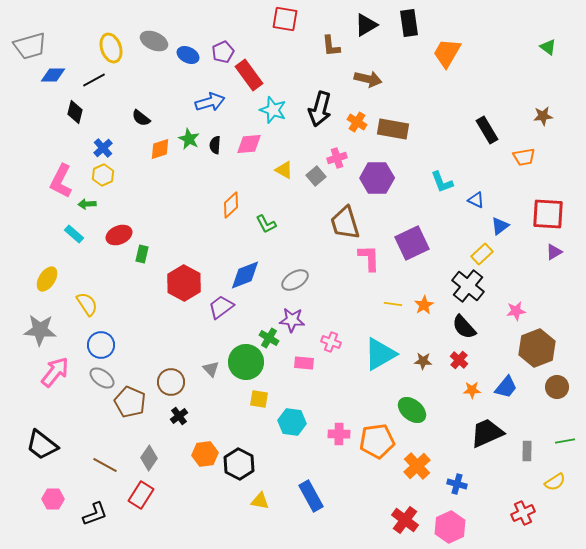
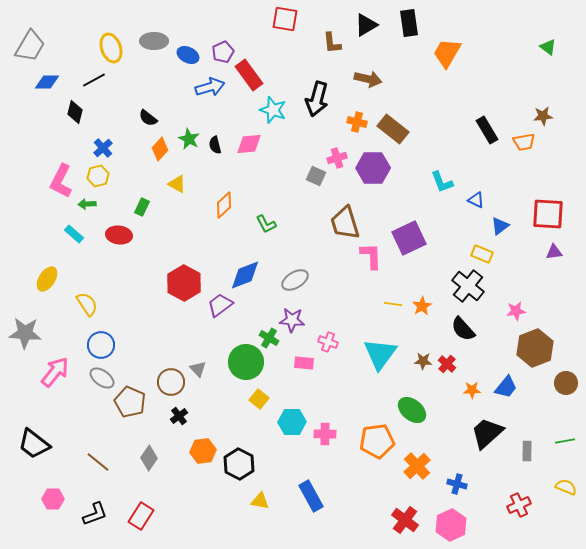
gray ellipse at (154, 41): rotated 24 degrees counterclockwise
gray trapezoid at (30, 46): rotated 44 degrees counterclockwise
brown L-shape at (331, 46): moved 1 px right, 3 px up
blue diamond at (53, 75): moved 6 px left, 7 px down
blue arrow at (210, 102): moved 15 px up
black arrow at (320, 109): moved 3 px left, 10 px up
black semicircle at (141, 118): moved 7 px right
orange cross at (357, 122): rotated 18 degrees counterclockwise
brown rectangle at (393, 129): rotated 28 degrees clockwise
black semicircle at (215, 145): rotated 18 degrees counterclockwise
orange diamond at (160, 149): rotated 30 degrees counterclockwise
orange trapezoid at (524, 157): moved 15 px up
yellow triangle at (284, 170): moved 107 px left, 14 px down
yellow hexagon at (103, 175): moved 5 px left, 1 px down; rotated 10 degrees clockwise
gray square at (316, 176): rotated 24 degrees counterclockwise
purple hexagon at (377, 178): moved 4 px left, 10 px up
orange diamond at (231, 205): moved 7 px left
red ellipse at (119, 235): rotated 30 degrees clockwise
purple square at (412, 243): moved 3 px left, 5 px up
purple triangle at (554, 252): rotated 24 degrees clockwise
green rectangle at (142, 254): moved 47 px up; rotated 12 degrees clockwise
yellow rectangle at (482, 254): rotated 65 degrees clockwise
pink L-shape at (369, 258): moved 2 px right, 2 px up
orange star at (424, 305): moved 2 px left, 1 px down
purple trapezoid at (221, 307): moved 1 px left, 2 px up
black semicircle at (464, 327): moved 1 px left, 2 px down
gray star at (40, 330): moved 15 px left, 3 px down
pink cross at (331, 342): moved 3 px left
brown hexagon at (537, 348): moved 2 px left
cyan triangle at (380, 354): rotated 24 degrees counterclockwise
red cross at (459, 360): moved 12 px left, 4 px down
gray triangle at (211, 369): moved 13 px left
brown circle at (557, 387): moved 9 px right, 4 px up
yellow square at (259, 399): rotated 30 degrees clockwise
cyan hexagon at (292, 422): rotated 8 degrees counterclockwise
black trapezoid at (487, 433): rotated 18 degrees counterclockwise
pink cross at (339, 434): moved 14 px left
black trapezoid at (42, 445): moved 8 px left, 1 px up
orange hexagon at (205, 454): moved 2 px left, 3 px up
brown line at (105, 465): moved 7 px left, 3 px up; rotated 10 degrees clockwise
yellow semicircle at (555, 482): moved 11 px right, 5 px down; rotated 125 degrees counterclockwise
red rectangle at (141, 495): moved 21 px down
red cross at (523, 513): moved 4 px left, 8 px up
pink hexagon at (450, 527): moved 1 px right, 2 px up
